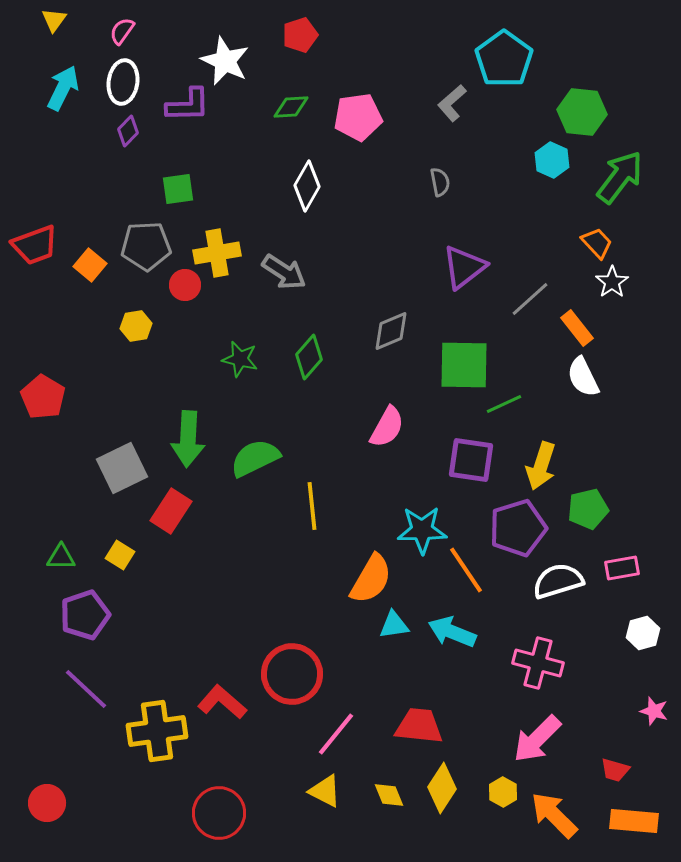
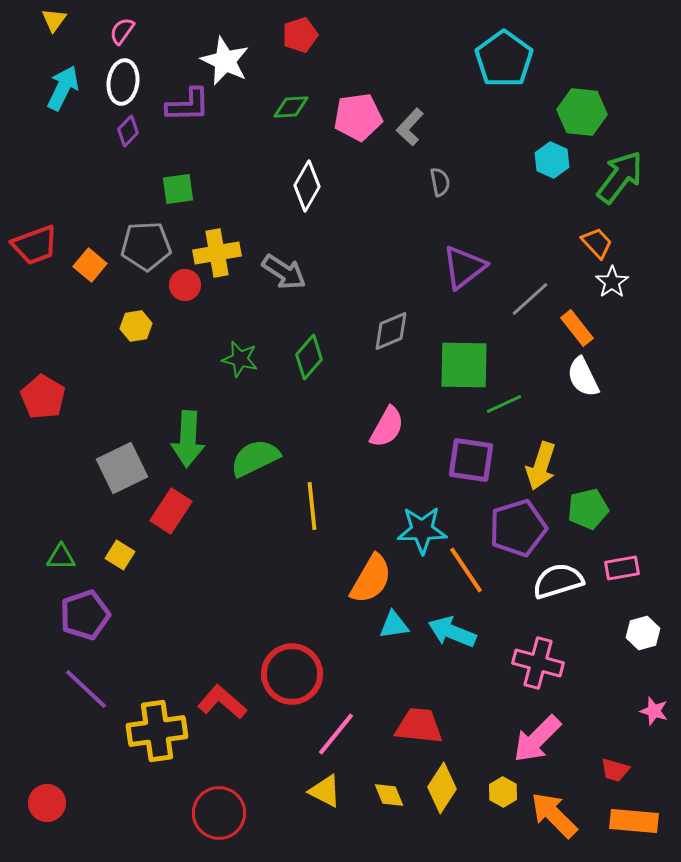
gray L-shape at (452, 103): moved 42 px left, 24 px down; rotated 6 degrees counterclockwise
